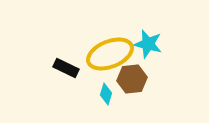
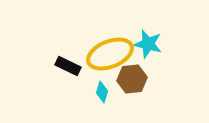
black rectangle: moved 2 px right, 2 px up
cyan diamond: moved 4 px left, 2 px up
